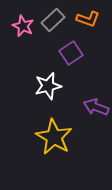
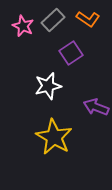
orange L-shape: rotated 15 degrees clockwise
